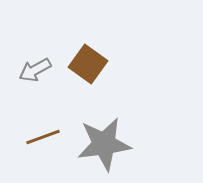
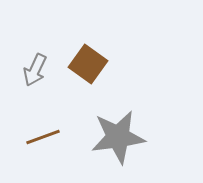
gray arrow: rotated 36 degrees counterclockwise
gray star: moved 14 px right, 7 px up
